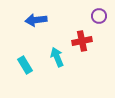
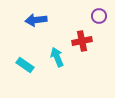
cyan rectangle: rotated 24 degrees counterclockwise
